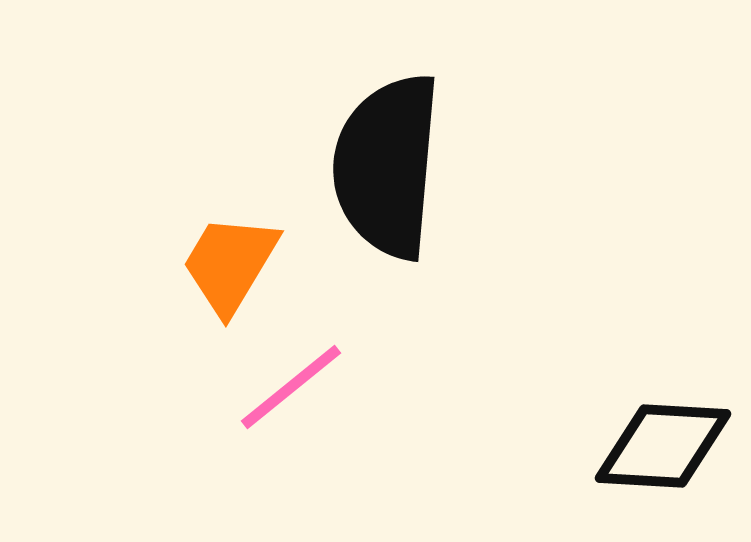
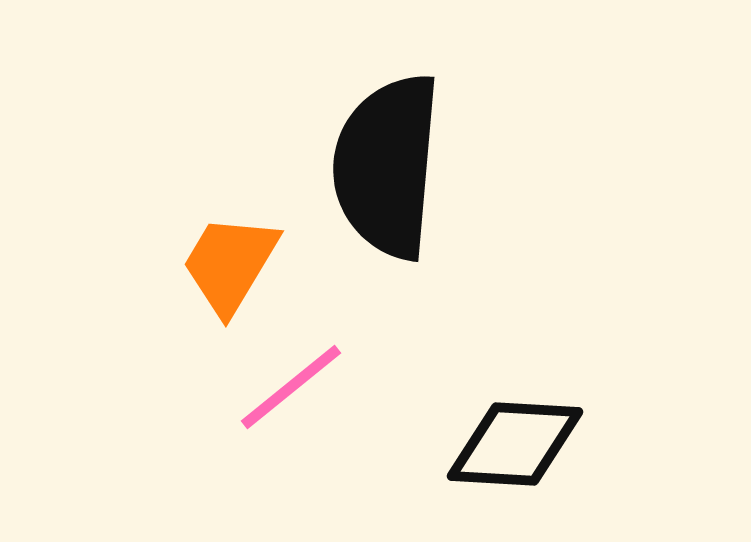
black diamond: moved 148 px left, 2 px up
